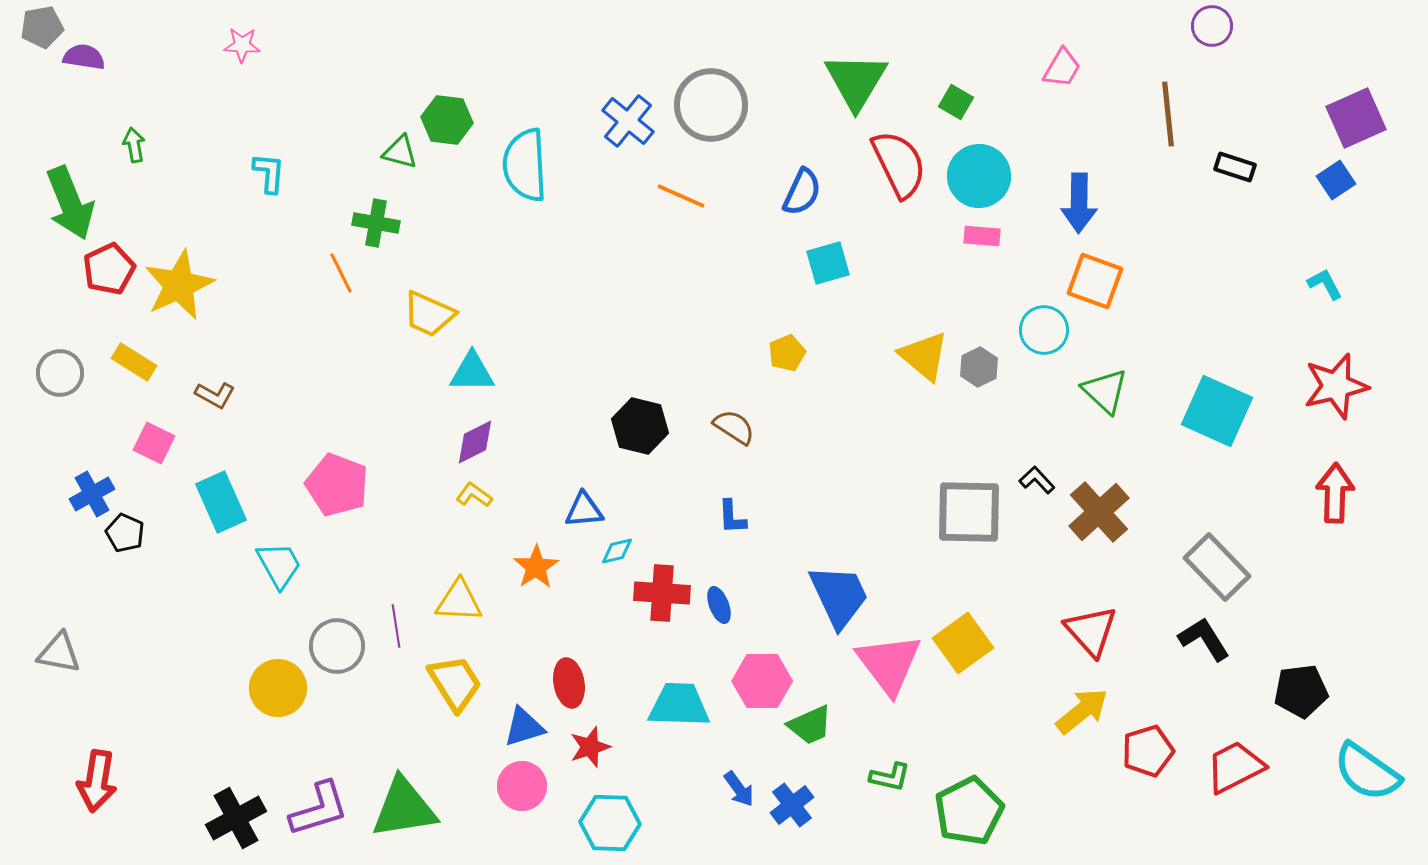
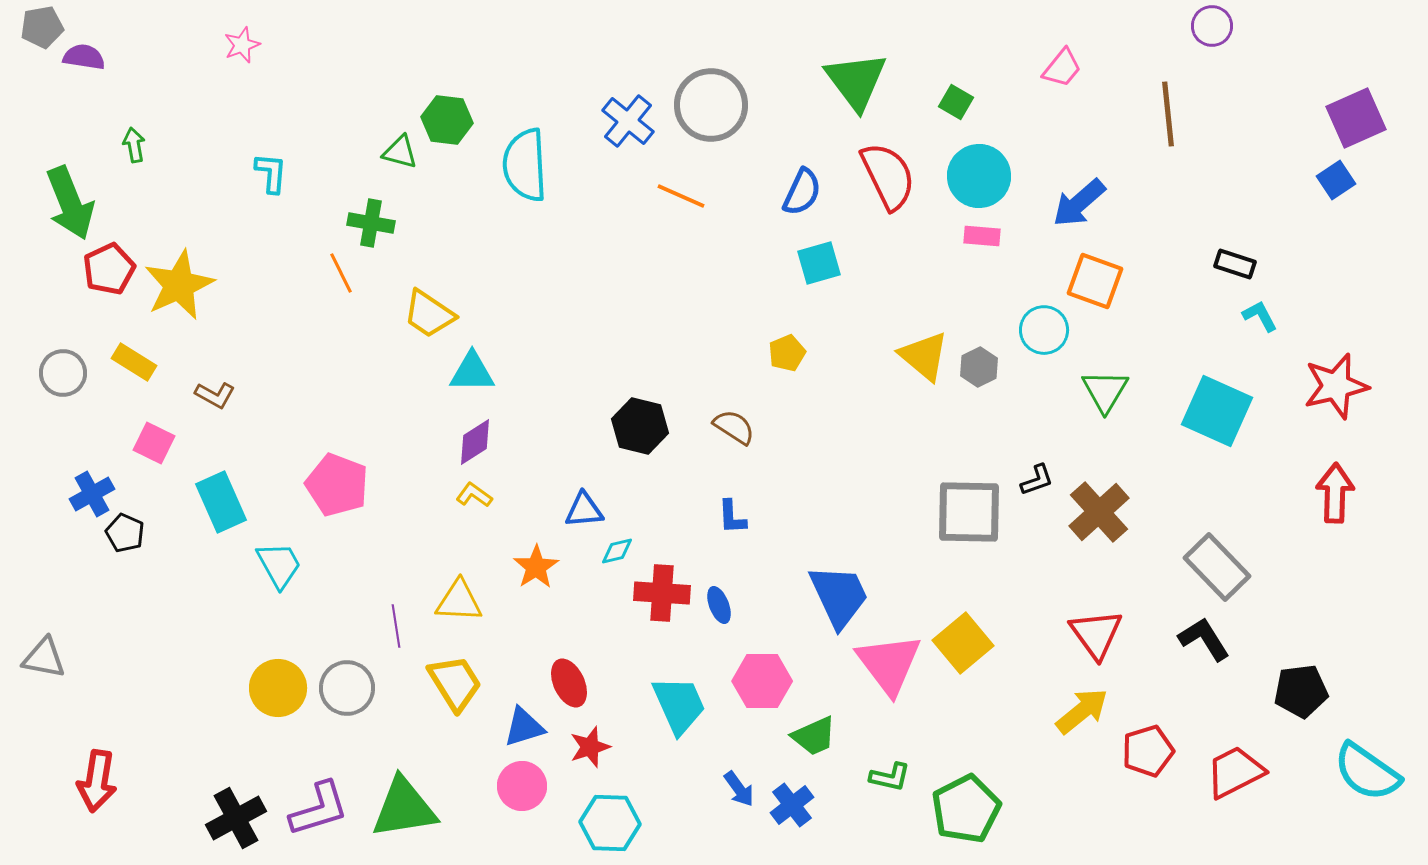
pink star at (242, 45): rotated 24 degrees counterclockwise
pink trapezoid at (1062, 68): rotated 9 degrees clockwise
green triangle at (856, 81): rotated 8 degrees counterclockwise
red semicircle at (899, 164): moved 11 px left, 12 px down
black rectangle at (1235, 167): moved 97 px down
cyan L-shape at (269, 173): moved 2 px right
blue arrow at (1079, 203): rotated 48 degrees clockwise
green cross at (376, 223): moved 5 px left
cyan square at (828, 263): moved 9 px left
cyan L-shape at (1325, 284): moved 65 px left, 32 px down
yellow trapezoid at (429, 314): rotated 10 degrees clockwise
gray circle at (60, 373): moved 3 px right
green triangle at (1105, 391): rotated 18 degrees clockwise
purple diamond at (475, 442): rotated 6 degrees counterclockwise
black L-shape at (1037, 480): rotated 114 degrees clockwise
red triangle at (1091, 631): moved 5 px right, 3 px down; rotated 6 degrees clockwise
yellow square at (963, 643): rotated 4 degrees counterclockwise
gray circle at (337, 646): moved 10 px right, 42 px down
gray triangle at (59, 653): moved 15 px left, 5 px down
red ellipse at (569, 683): rotated 15 degrees counterclockwise
cyan trapezoid at (679, 705): rotated 64 degrees clockwise
green trapezoid at (810, 725): moved 4 px right, 11 px down
red trapezoid at (1235, 767): moved 5 px down
green pentagon at (969, 811): moved 3 px left, 2 px up
